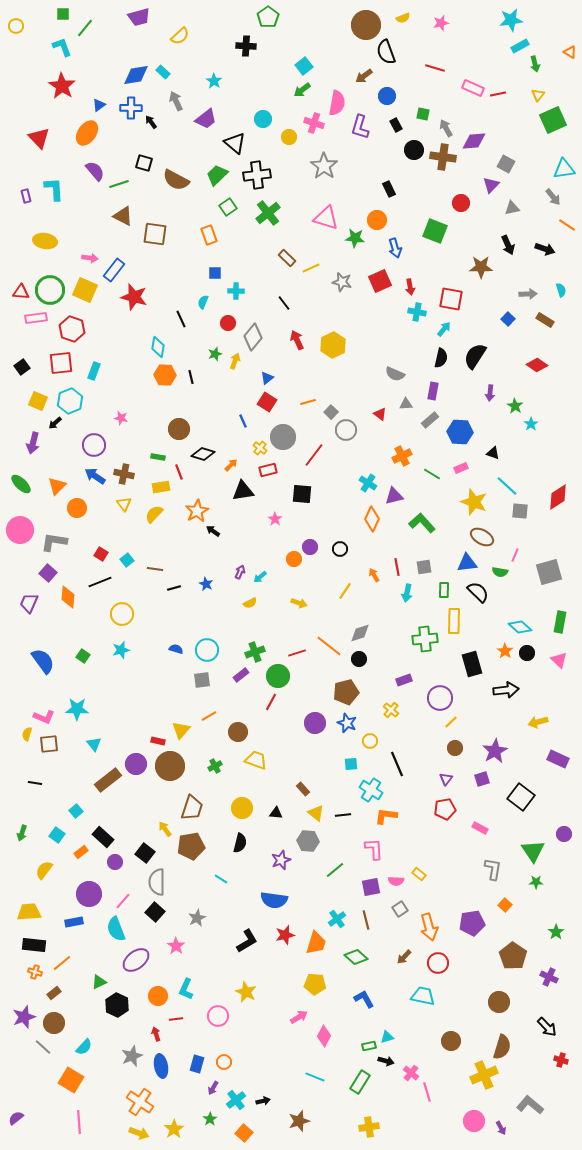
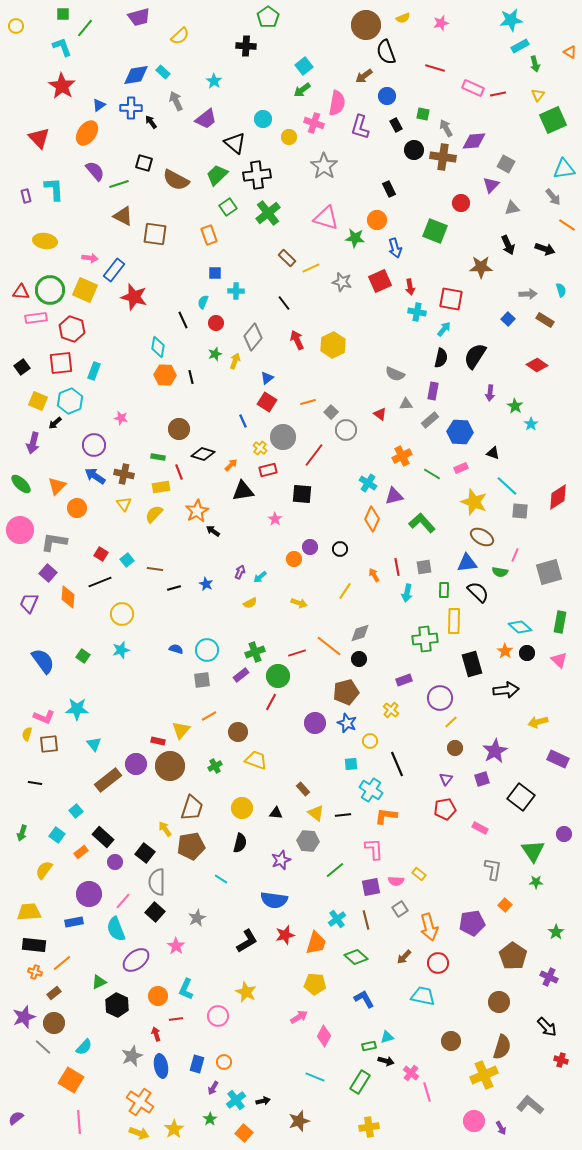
black line at (181, 319): moved 2 px right, 1 px down
red circle at (228, 323): moved 12 px left
